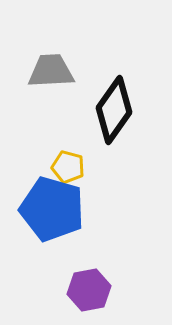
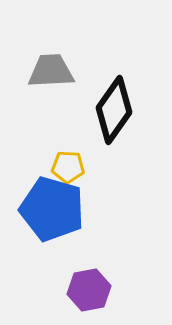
yellow pentagon: rotated 12 degrees counterclockwise
